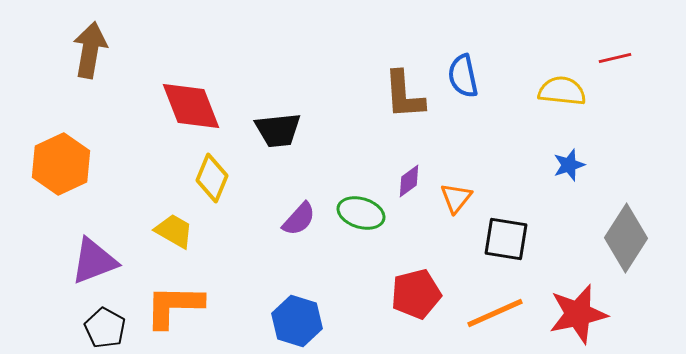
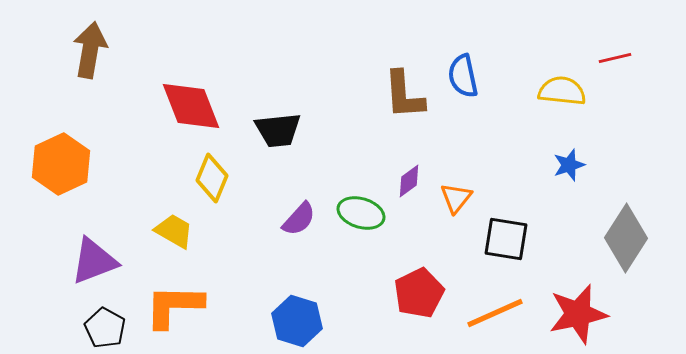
red pentagon: moved 3 px right, 1 px up; rotated 12 degrees counterclockwise
